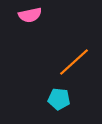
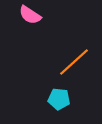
pink semicircle: rotated 45 degrees clockwise
